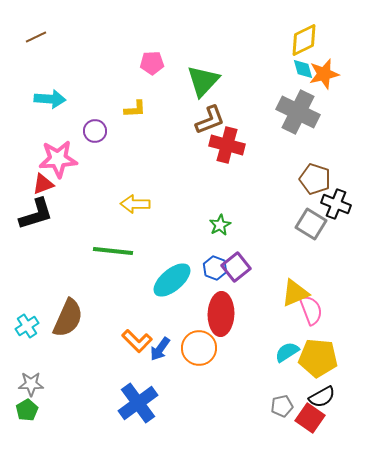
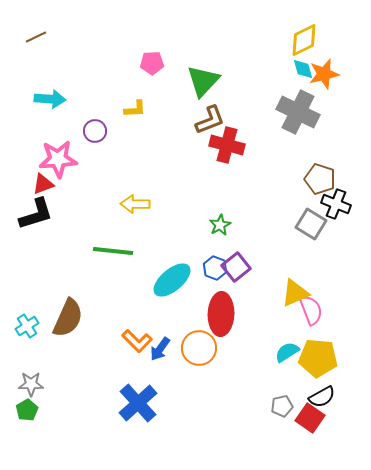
brown pentagon: moved 5 px right
blue cross: rotated 6 degrees counterclockwise
